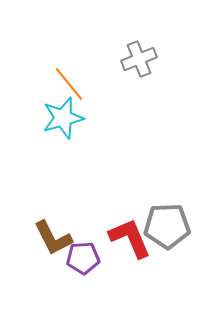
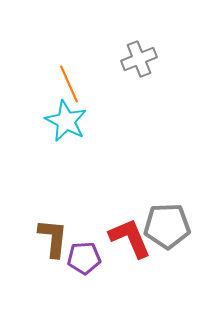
orange line: rotated 15 degrees clockwise
cyan star: moved 3 px right, 3 px down; rotated 30 degrees counterclockwise
brown L-shape: rotated 147 degrees counterclockwise
purple pentagon: moved 1 px right
